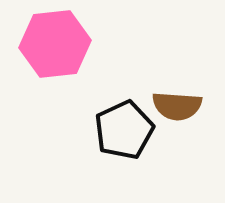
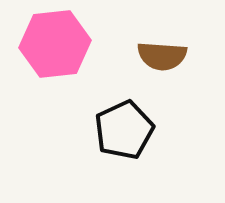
brown semicircle: moved 15 px left, 50 px up
